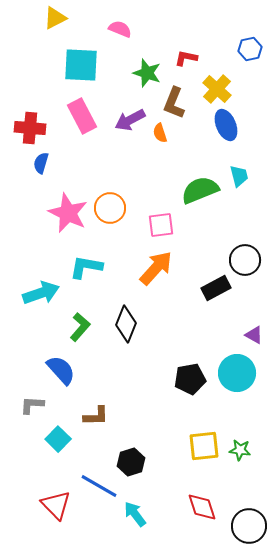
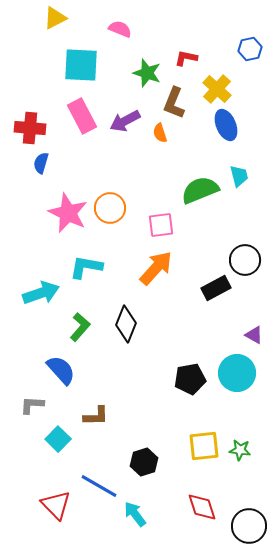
purple arrow at (130, 120): moved 5 px left, 1 px down
black hexagon at (131, 462): moved 13 px right
